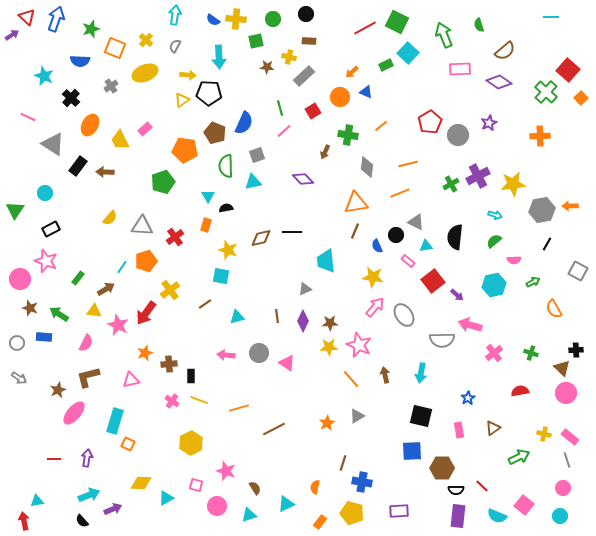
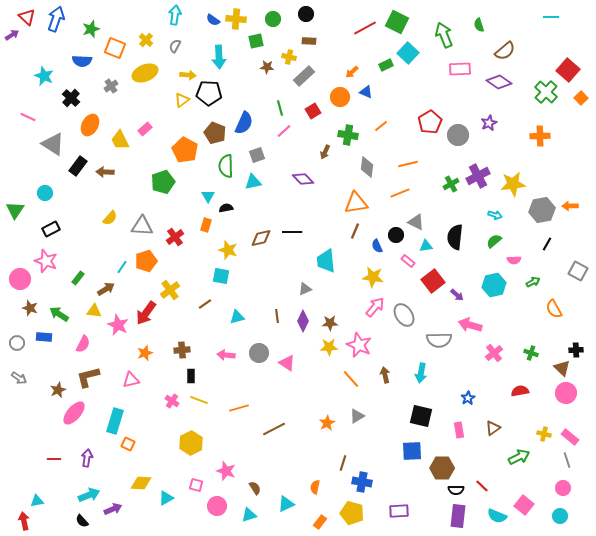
blue semicircle at (80, 61): moved 2 px right
orange pentagon at (185, 150): rotated 20 degrees clockwise
gray semicircle at (442, 340): moved 3 px left
pink semicircle at (86, 343): moved 3 px left, 1 px down
brown cross at (169, 364): moved 13 px right, 14 px up
